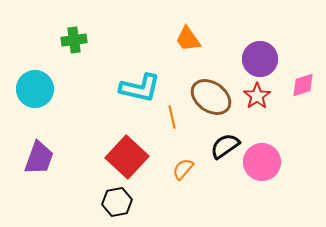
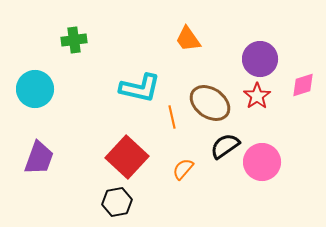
brown ellipse: moved 1 px left, 6 px down
